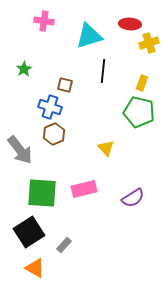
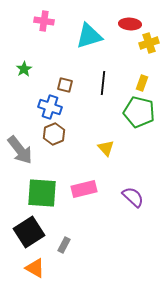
black line: moved 12 px down
purple semicircle: moved 1 px up; rotated 105 degrees counterclockwise
gray rectangle: rotated 14 degrees counterclockwise
